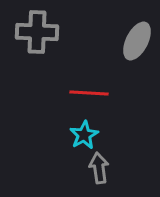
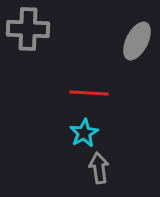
gray cross: moved 9 px left, 3 px up
cyan star: moved 2 px up
